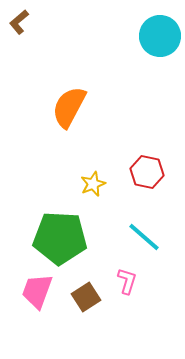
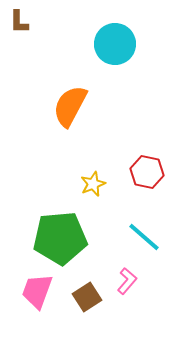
brown L-shape: rotated 50 degrees counterclockwise
cyan circle: moved 45 px left, 8 px down
orange semicircle: moved 1 px right, 1 px up
green pentagon: rotated 8 degrees counterclockwise
pink L-shape: rotated 24 degrees clockwise
brown square: moved 1 px right
